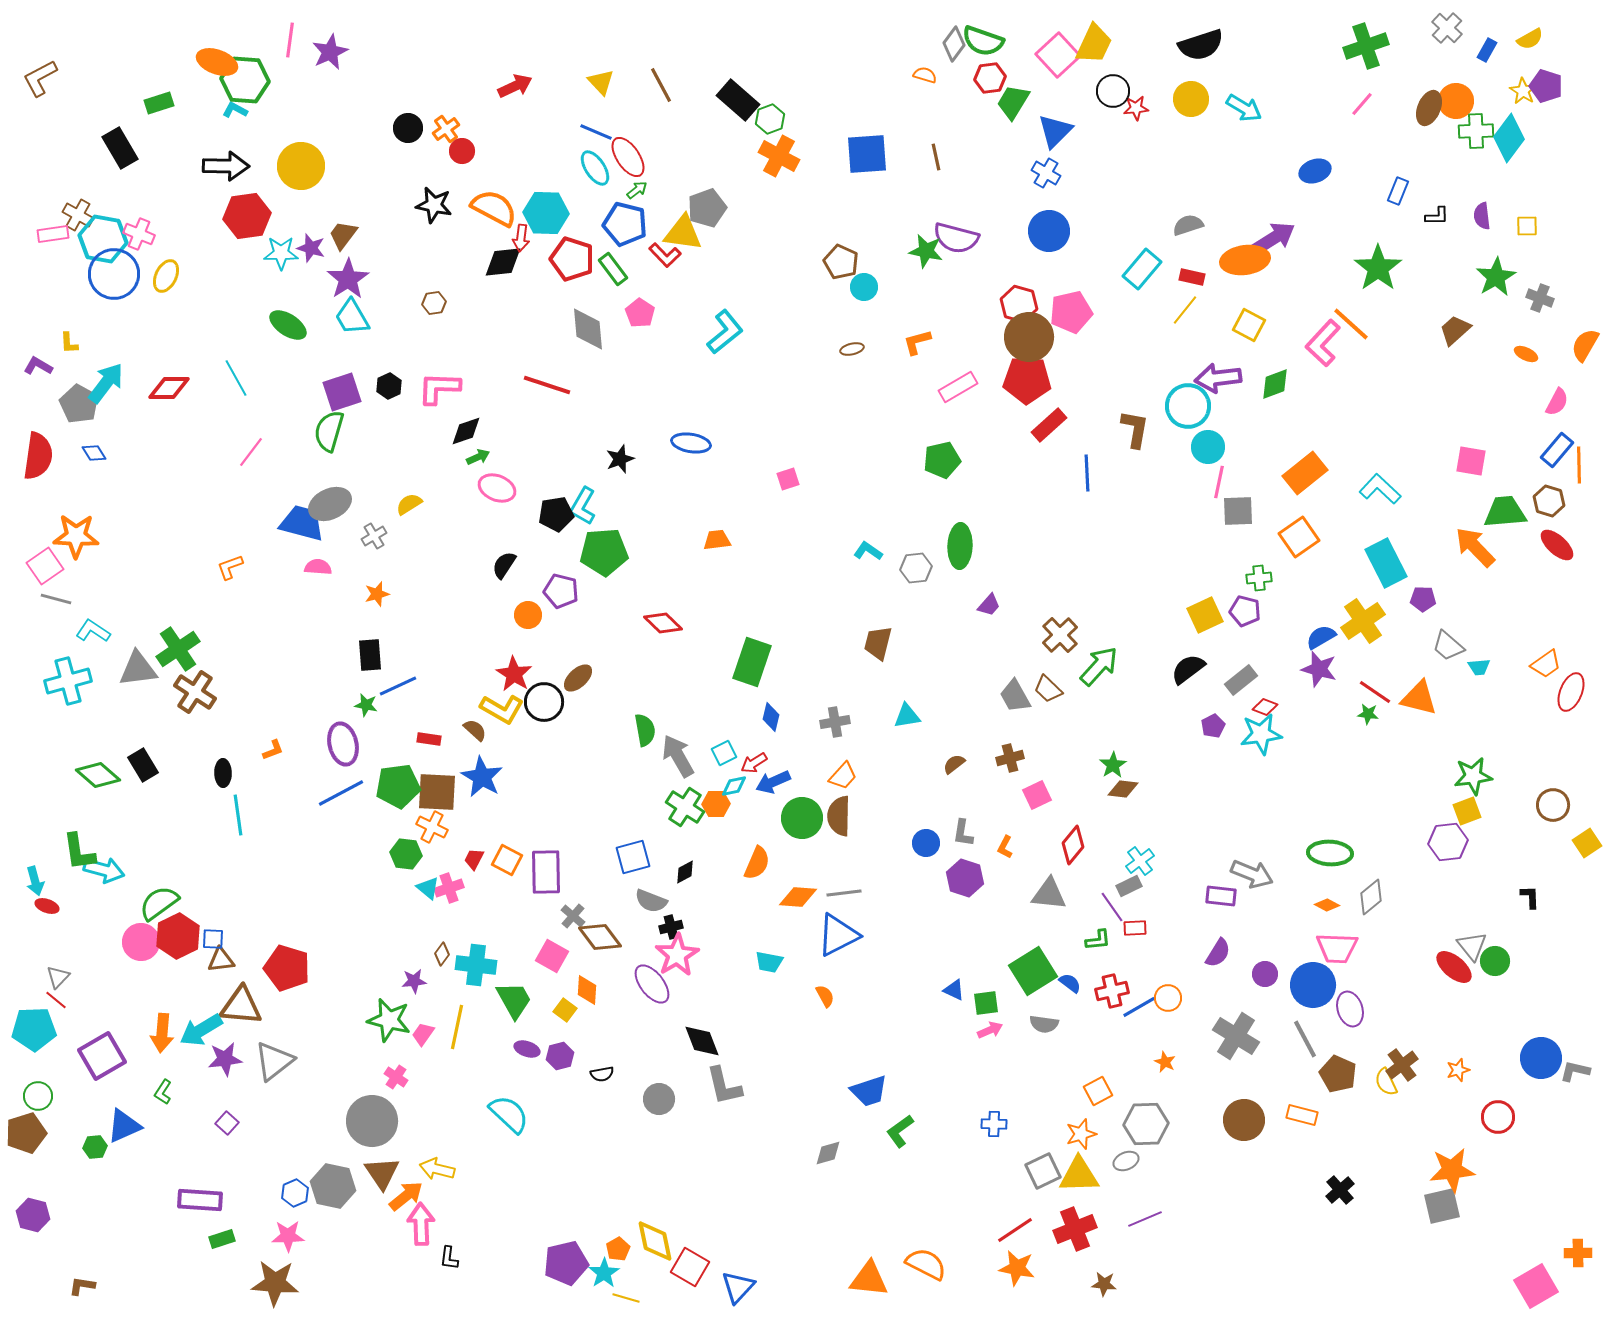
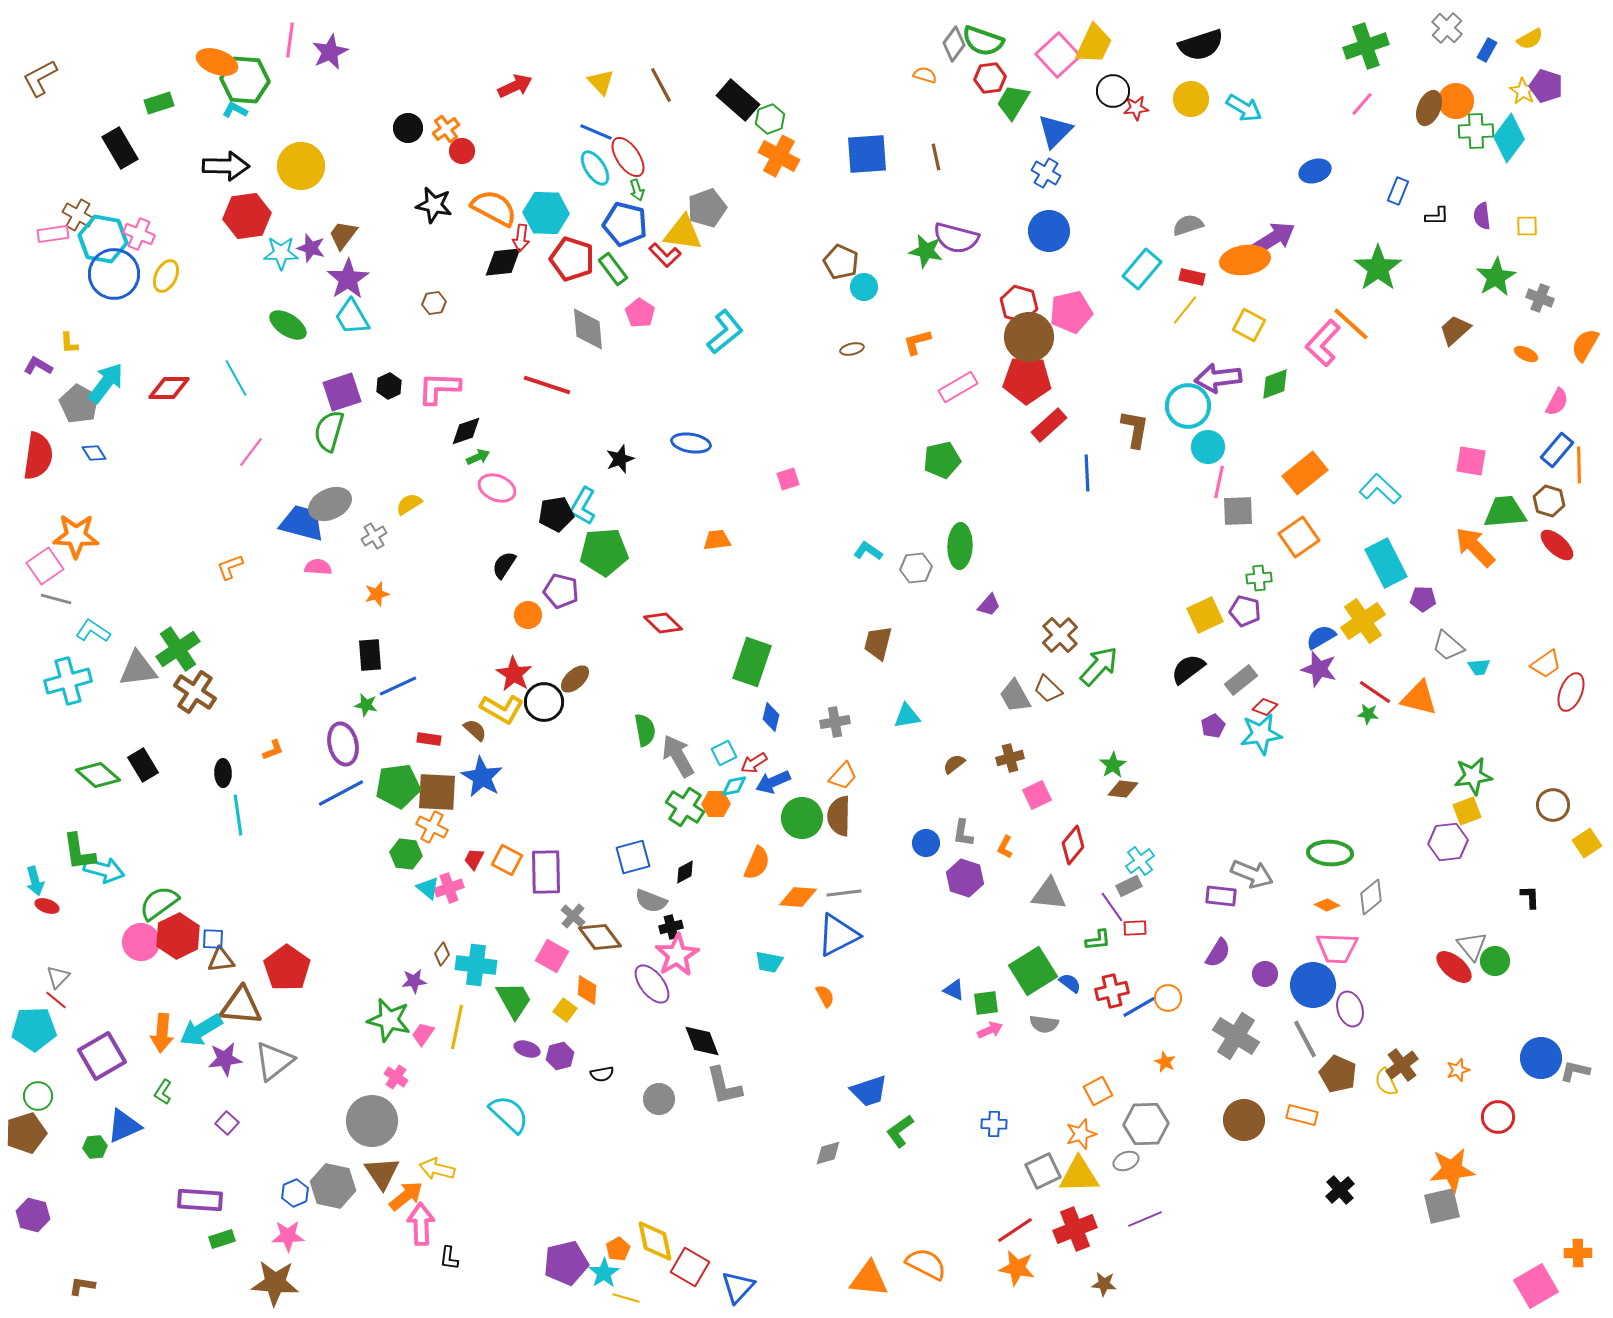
green arrow at (637, 190): rotated 110 degrees clockwise
brown ellipse at (578, 678): moved 3 px left, 1 px down
red pentagon at (287, 968): rotated 18 degrees clockwise
